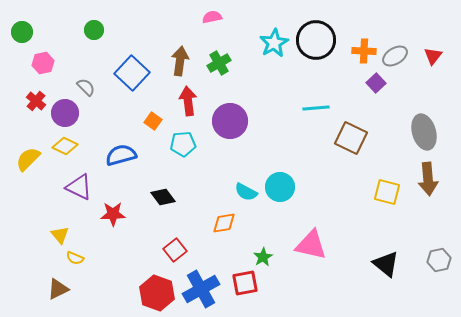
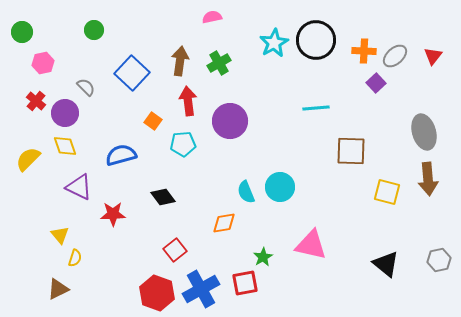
gray ellipse at (395, 56): rotated 10 degrees counterclockwise
brown square at (351, 138): moved 13 px down; rotated 24 degrees counterclockwise
yellow diamond at (65, 146): rotated 45 degrees clockwise
cyan semicircle at (246, 192): rotated 40 degrees clockwise
yellow semicircle at (75, 258): rotated 96 degrees counterclockwise
